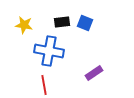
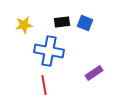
yellow star: rotated 18 degrees counterclockwise
